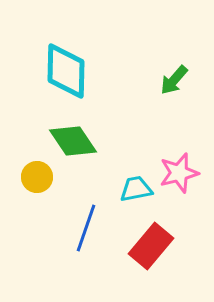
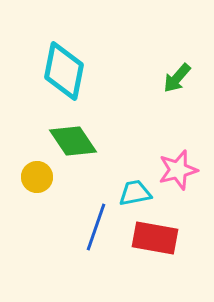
cyan diamond: moved 2 px left; rotated 10 degrees clockwise
green arrow: moved 3 px right, 2 px up
pink star: moved 1 px left, 3 px up
cyan trapezoid: moved 1 px left, 4 px down
blue line: moved 10 px right, 1 px up
red rectangle: moved 4 px right, 8 px up; rotated 60 degrees clockwise
